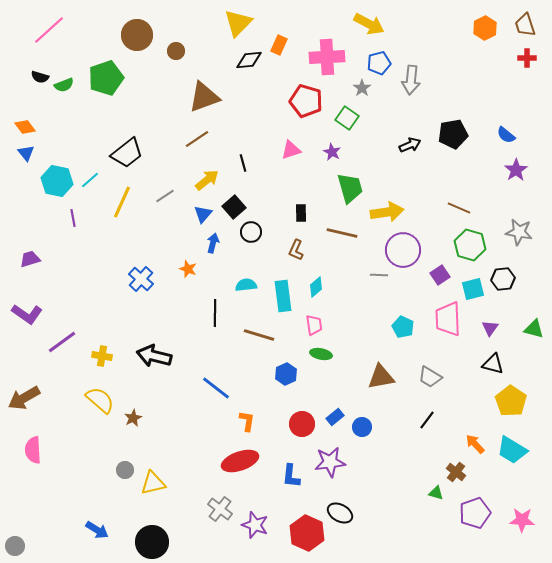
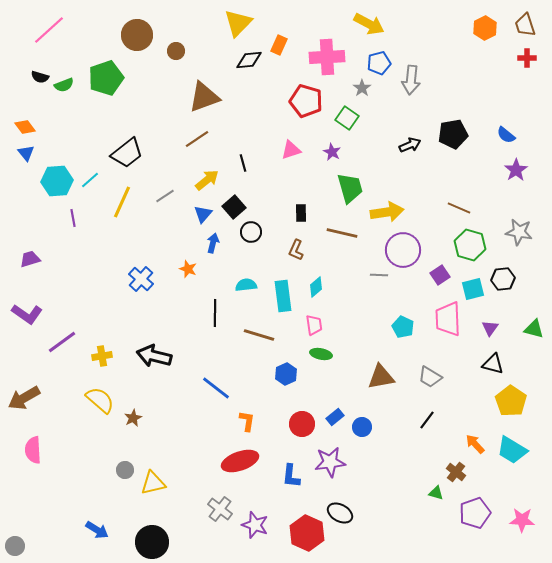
cyan hexagon at (57, 181): rotated 16 degrees counterclockwise
yellow cross at (102, 356): rotated 18 degrees counterclockwise
